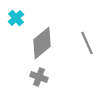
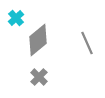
gray diamond: moved 4 px left, 3 px up
gray cross: rotated 24 degrees clockwise
